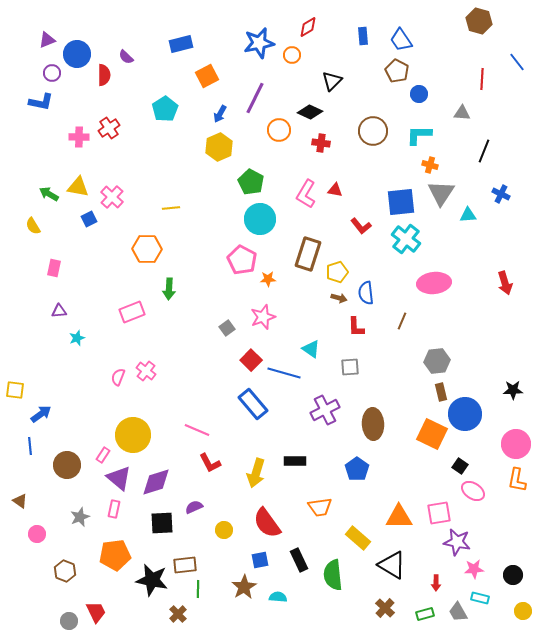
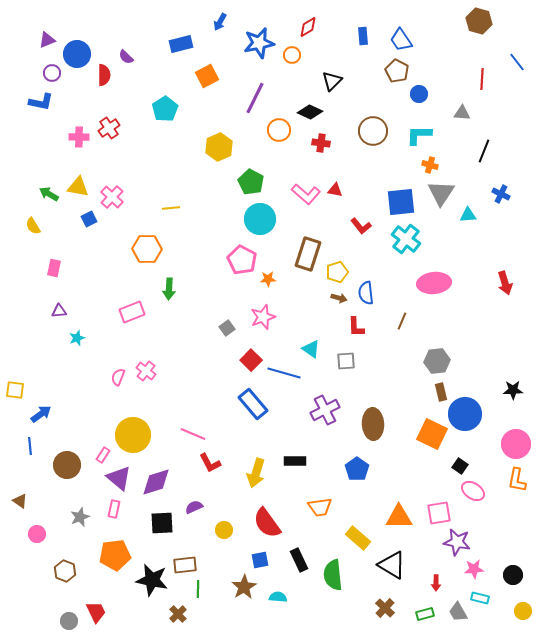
blue arrow at (220, 114): moved 92 px up
pink L-shape at (306, 194): rotated 80 degrees counterclockwise
gray square at (350, 367): moved 4 px left, 6 px up
pink line at (197, 430): moved 4 px left, 4 px down
